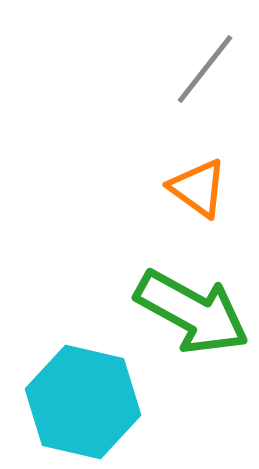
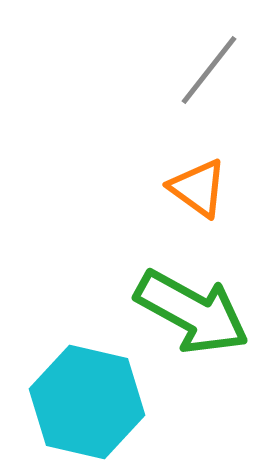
gray line: moved 4 px right, 1 px down
cyan hexagon: moved 4 px right
